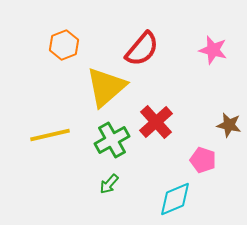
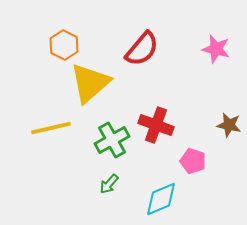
orange hexagon: rotated 12 degrees counterclockwise
pink star: moved 3 px right, 1 px up
yellow triangle: moved 16 px left, 4 px up
red cross: moved 3 px down; rotated 28 degrees counterclockwise
yellow line: moved 1 px right, 7 px up
pink pentagon: moved 10 px left, 1 px down
cyan diamond: moved 14 px left
